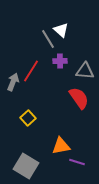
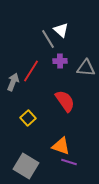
gray triangle: moved 1 px right, 3 px up
red semicircle: moved 14 px left, 3 px down
orange triangle: rotated 30 degrees clockwise
purple line: moved 8 px left
